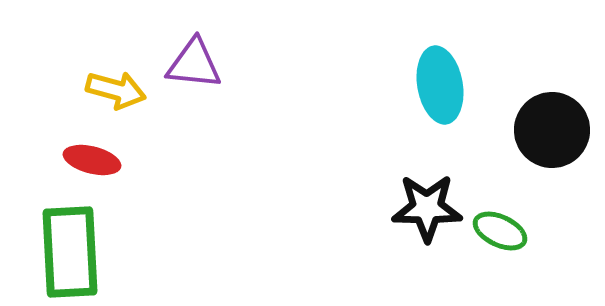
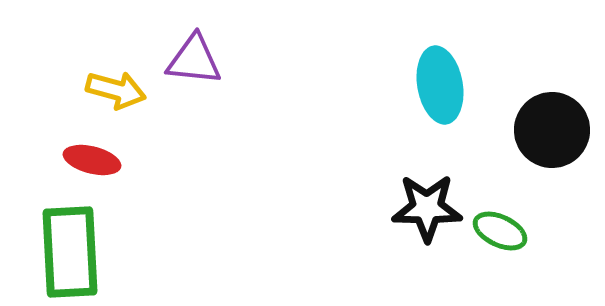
purple triangle: moved 4 px up
